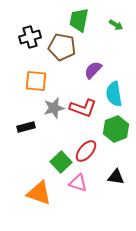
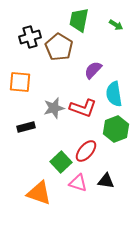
brown pentagon: moved 3 px left; rotated 20 degrees clockwise
orange square: moved 16 px left, 1 px down
black triangle: moved 10 px left, 4 px down
